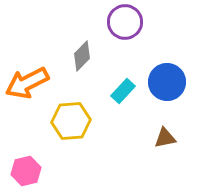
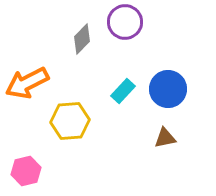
gray diamond: moved 17 px up
blue circle: moved 1 px right, 7 px down
yellow hexagon: moved 1 px left
